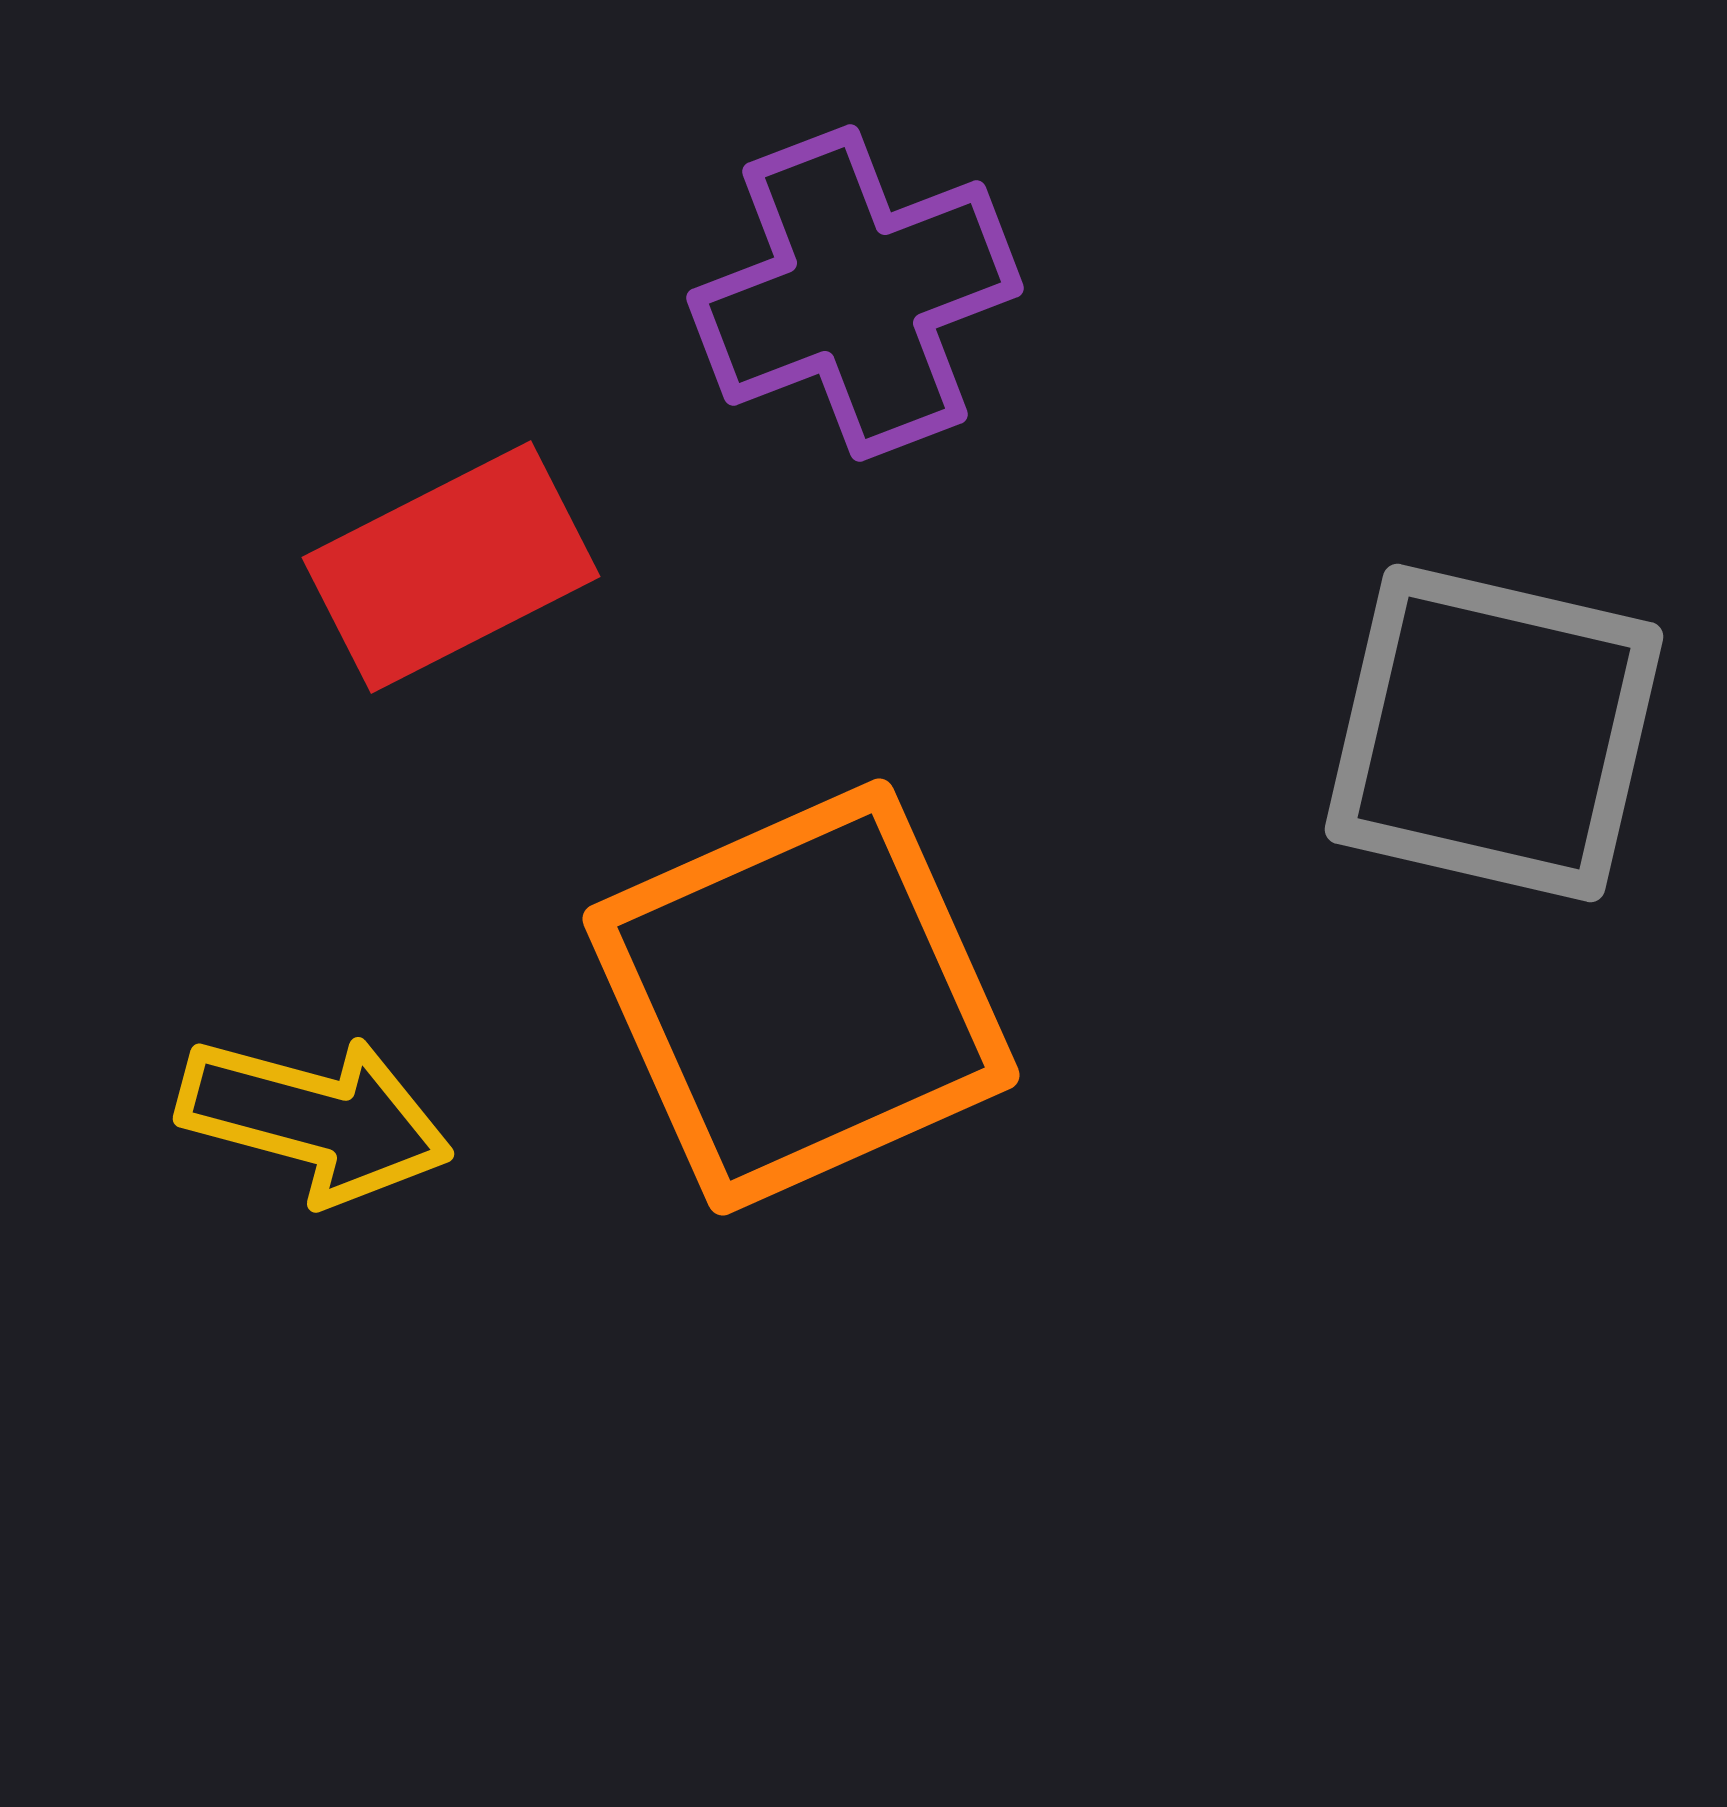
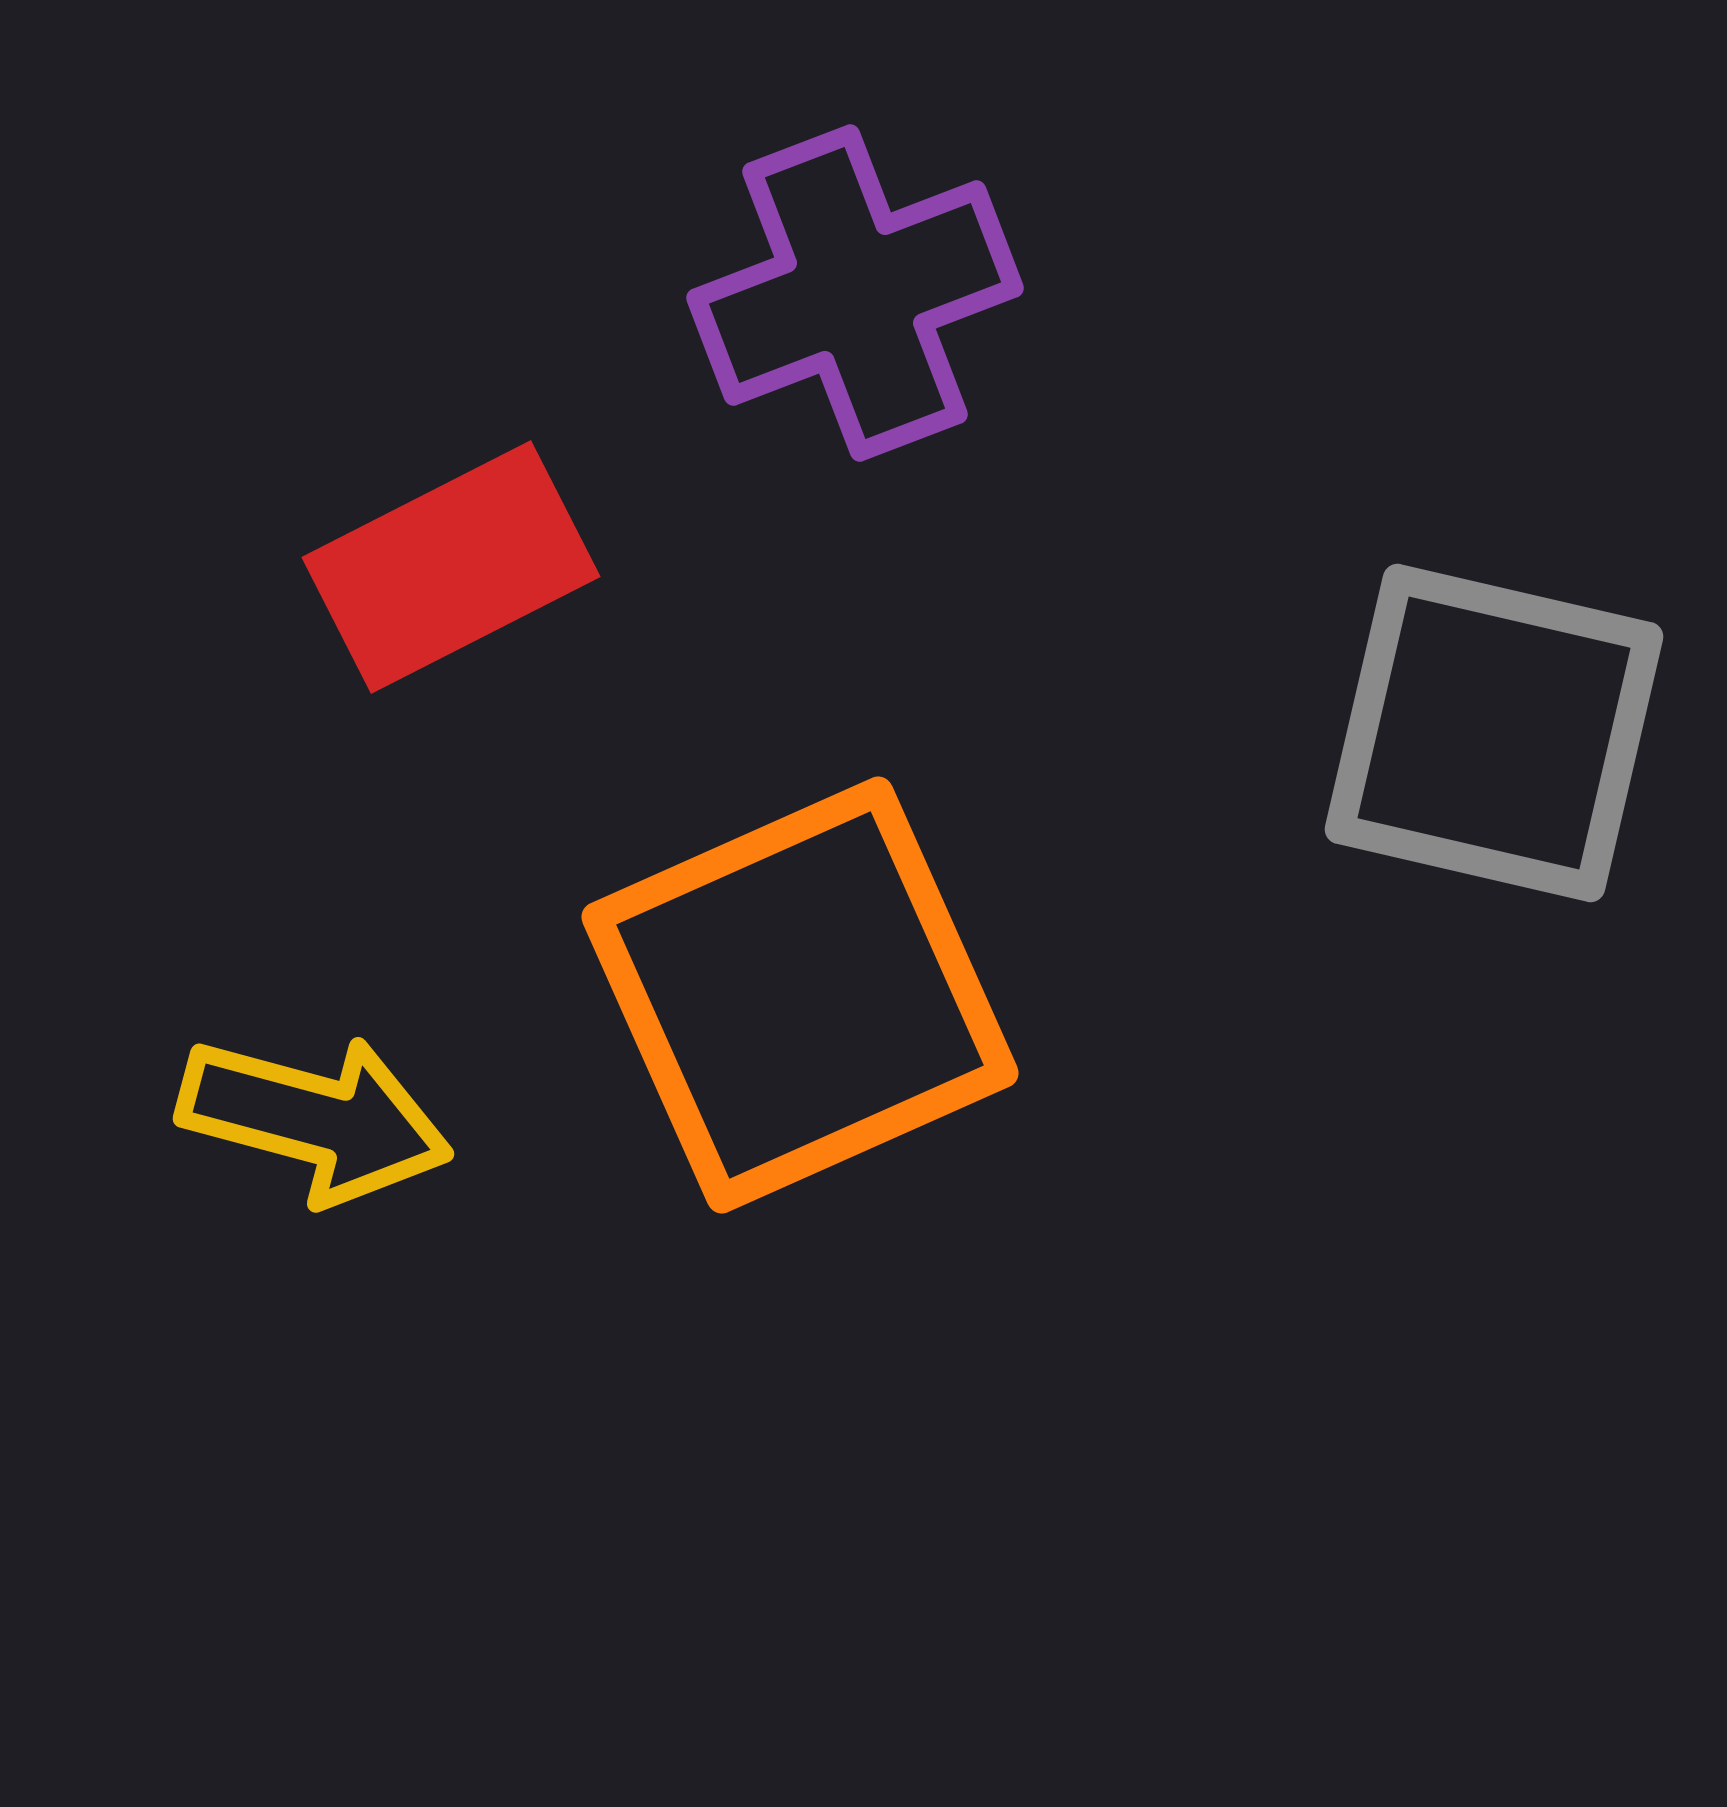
orange square: moved 1 px left, 2 px up
